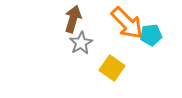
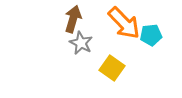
orange arrow: moved 3 px left
gray star: rotated 15 degrees counterclockwise
